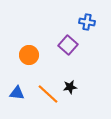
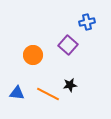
blue cross: rotated 21 degrees counterclockwise
orange circle: moved 4 px right
black star: moved 2 px up
orange line: rotated 15 degrees counterclockwise
